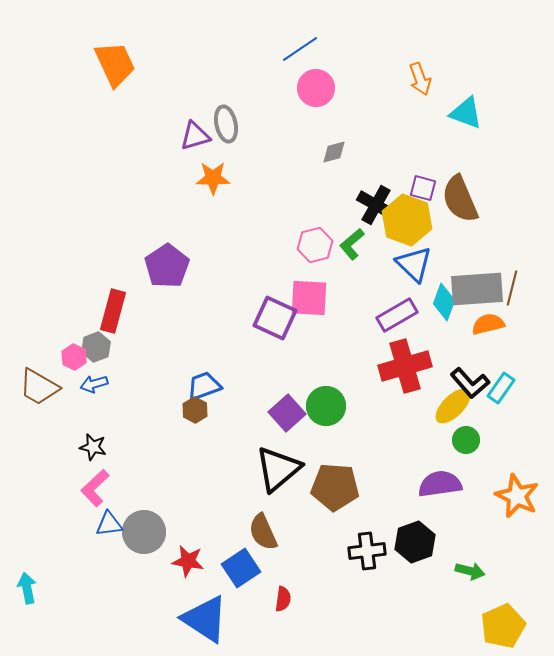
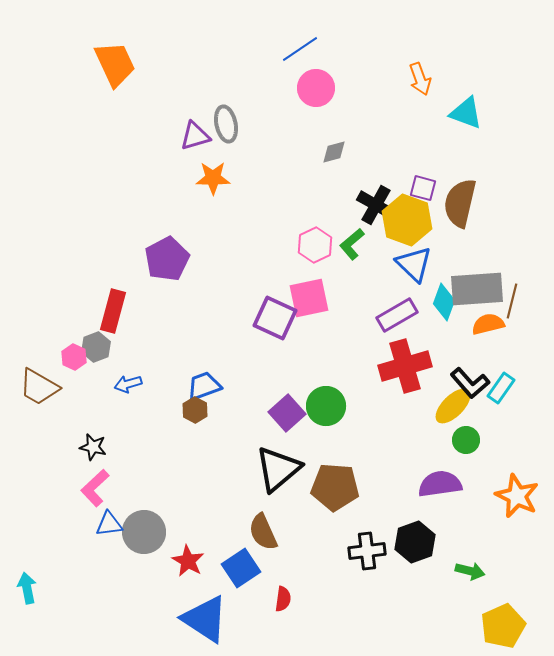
brown semicircle at (460, 199): moved 4 px down; rotated 36 degrees clockwise
pink hexagon at (315, 245): rotated 12 degrees counterclockwise
purple pentagon at (167, 266): moved 7 px up; rotated 6 degrees clockwise
brown line at (512, 288): moved 13 px down
pink square at (309, 298): rotated 15 degrees counterclockwise
blue arrow at (94, 384): moved 34 px right
red star at (188, 561): rotated 20 degrees clockwise
